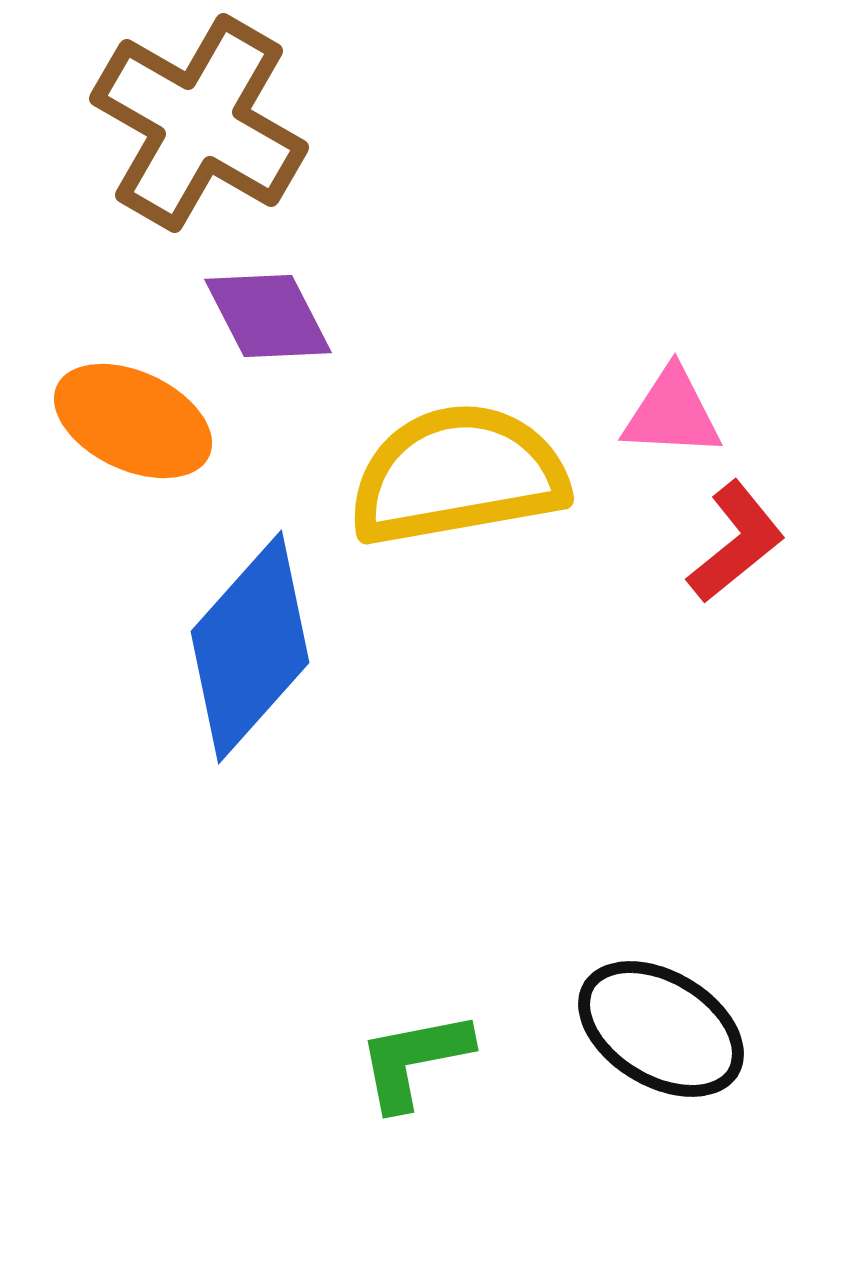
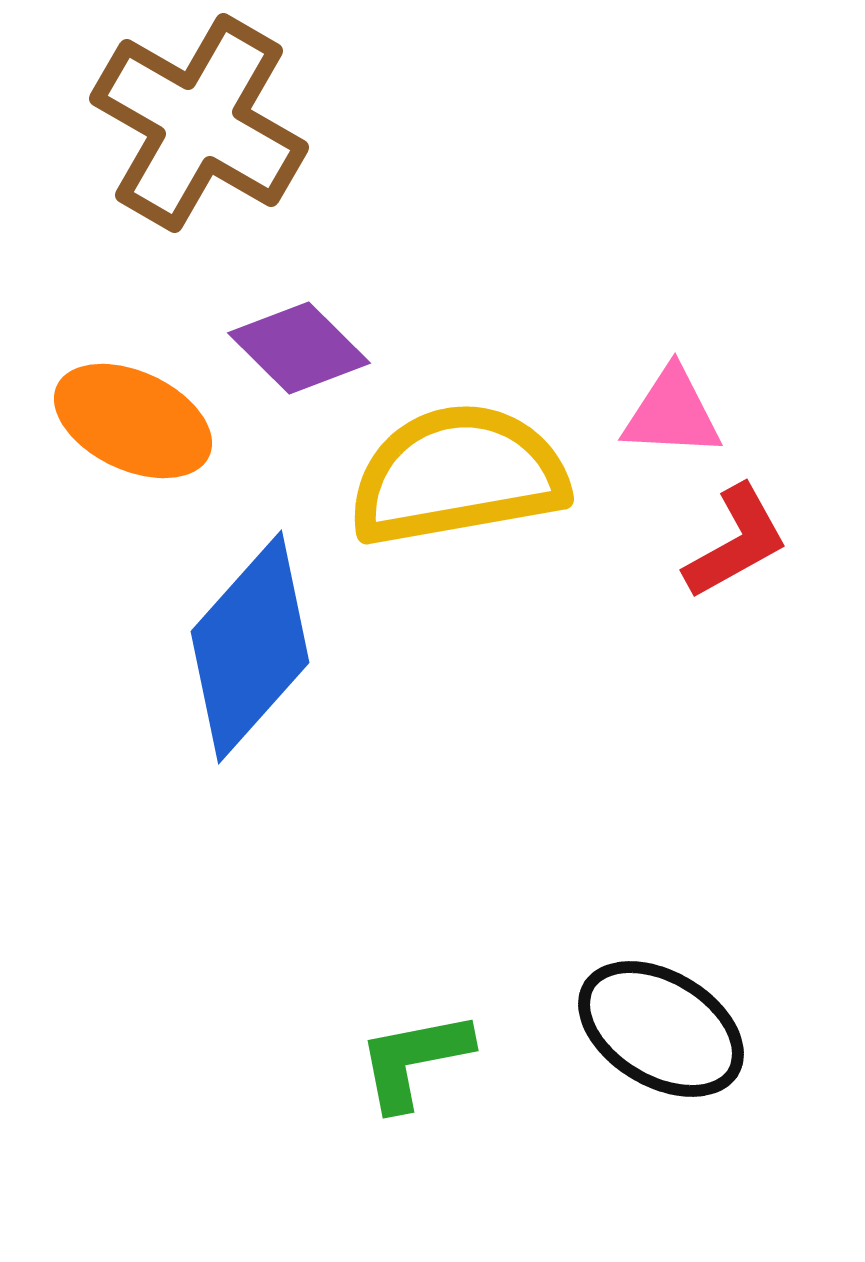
purple diamond: moved 31 px right, 32 px down; rotated 18 degrees counterclockwise
red L-shape: rotated 10 degrees clockwise
